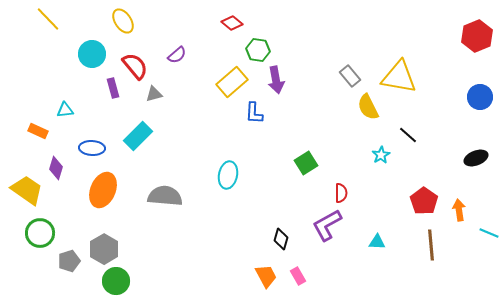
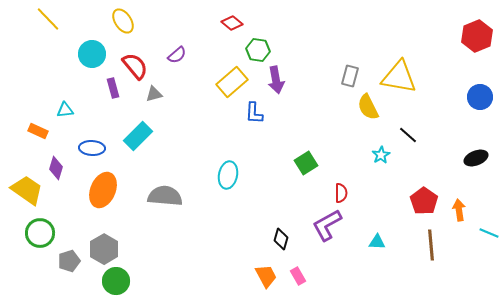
gray rectangle at (350, 76): rotated 55 degrees clockwise
